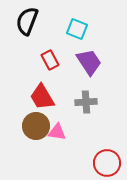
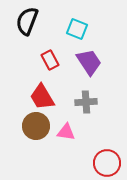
pink triangle: moved 9 px right
